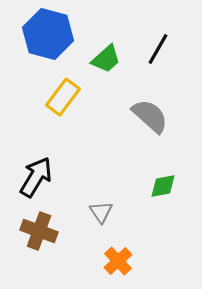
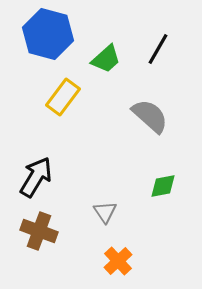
gray triangle: moved 4 px right
